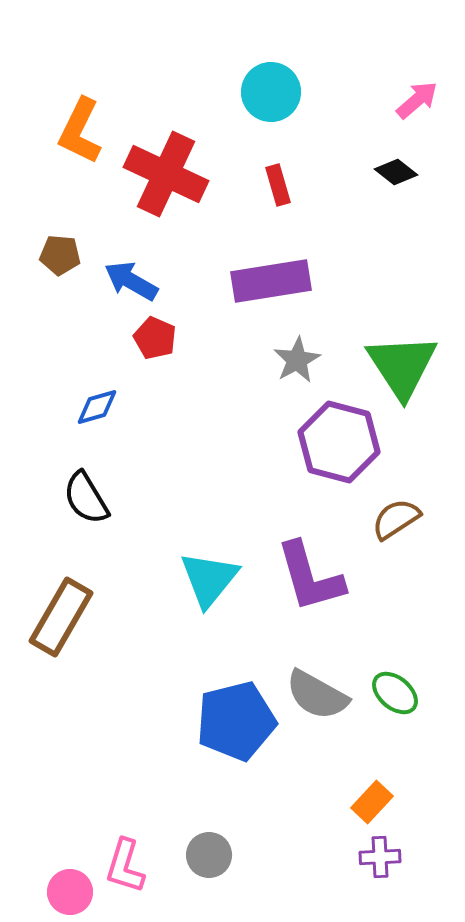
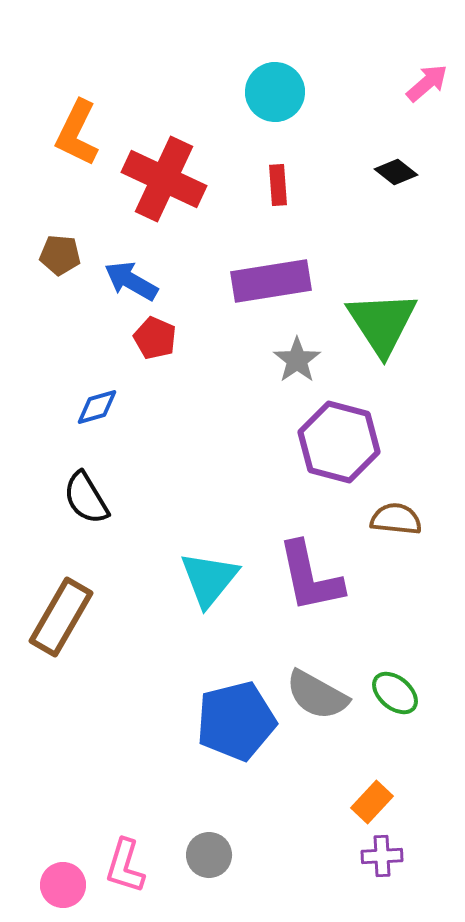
cyan circle: moved 4 px right
pink arrow: moved 10 px right, 17 px up
orange L-shape: moved 3 px left, 2 px down
red cross: moved 2 px left, 5 px down
red rectangle: rotated 12 degrees clockwise
gray star: rotated 6 degrees counterclockwise
green triangle: moved 20 px left, 43 px up
brown semicircle: rotated 39 degrees clockwise
purple L-shape: rotated 4 degrees clockwise
purple cross: moved 2 px right, 1 px up
pink circle: moved 7 px left, 7 px up
